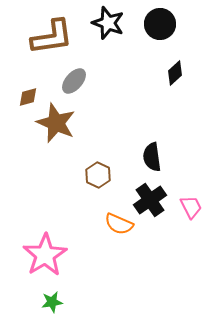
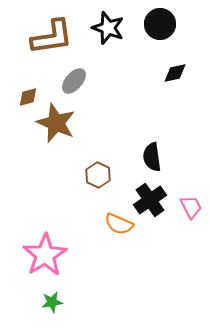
black star: moved 5 px down
black diamond: rotated 30 degrees clockwise
